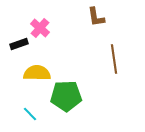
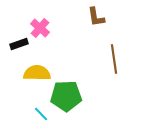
cyan line: moved 11 px right
